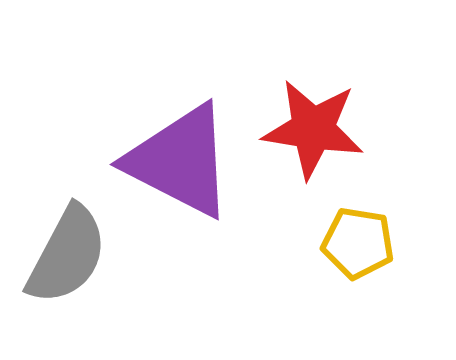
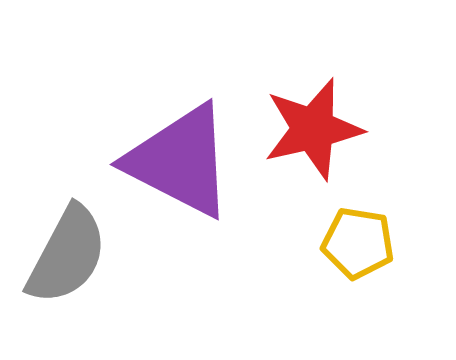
red star: rotated 22 degrees counterclockwise
